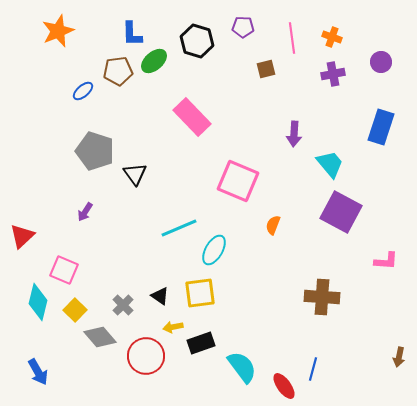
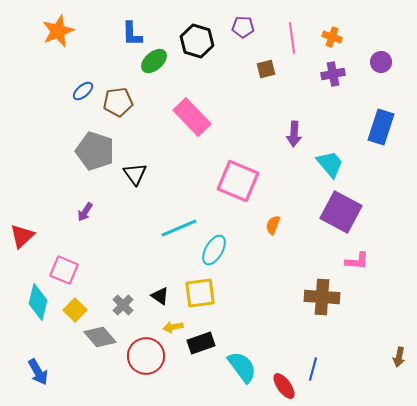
brown pentagon at (118, 71): moved 31 px down
pink L-shape at (386, 261): moved 29 px left
